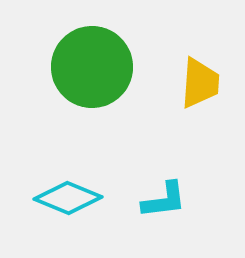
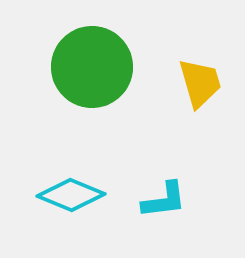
yellow trapezoid: rotated 20 degrees counterclockwise
cyan diamond: moved 3 px right, 3 px up
